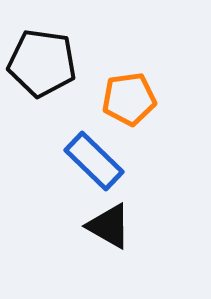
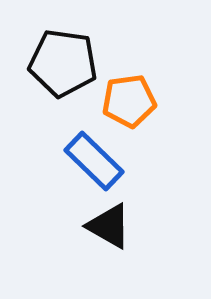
black pentagon: moved 21 px right
orange pentagon: moved 2 px down
